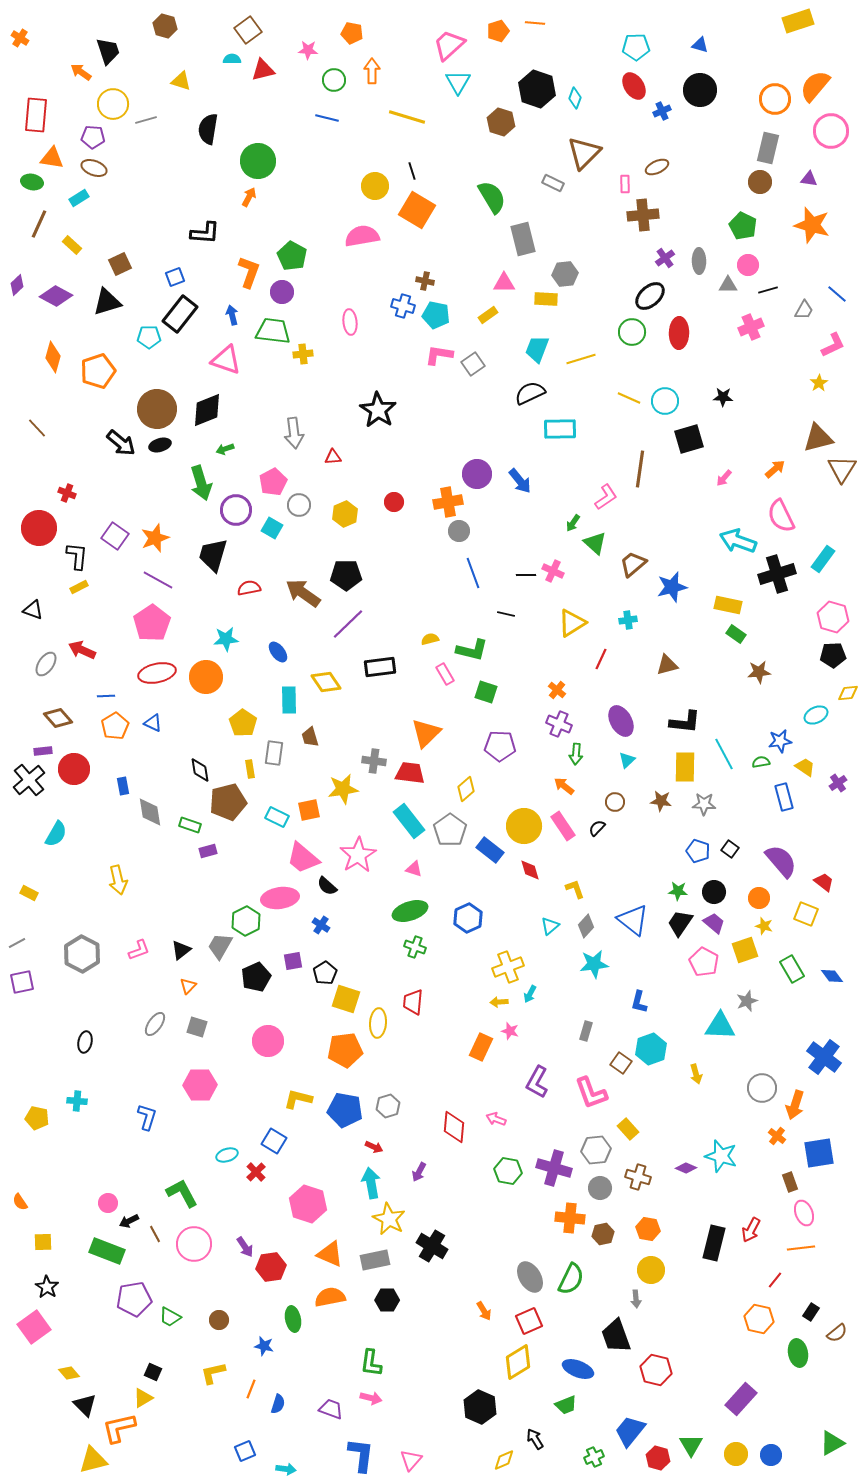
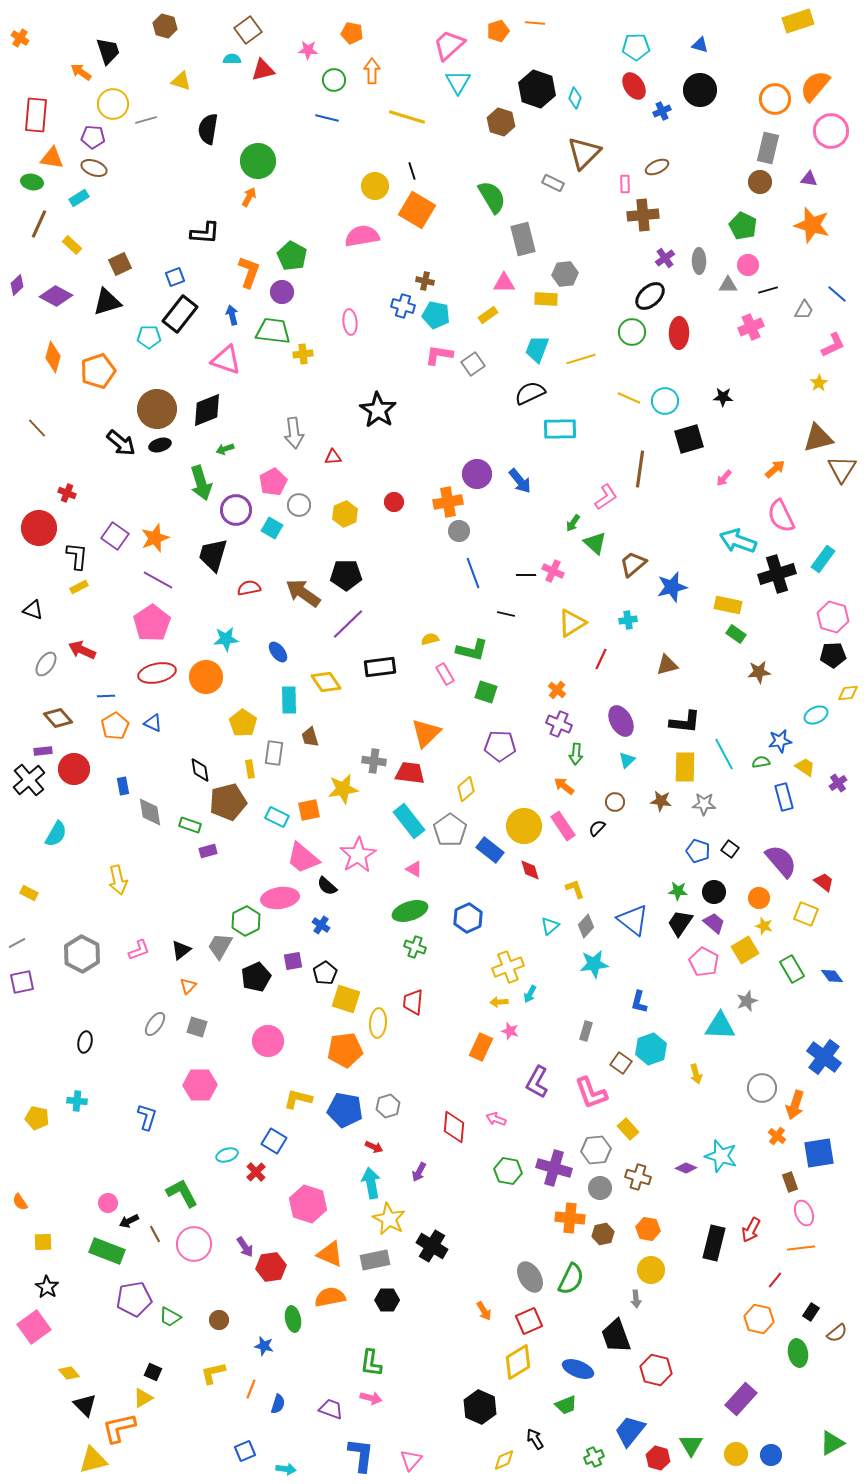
pink triangle at (414, 869): rotated 12 degrees clockwise
yellow square at (745, 950): rotated 12 degrees counterclockwise
